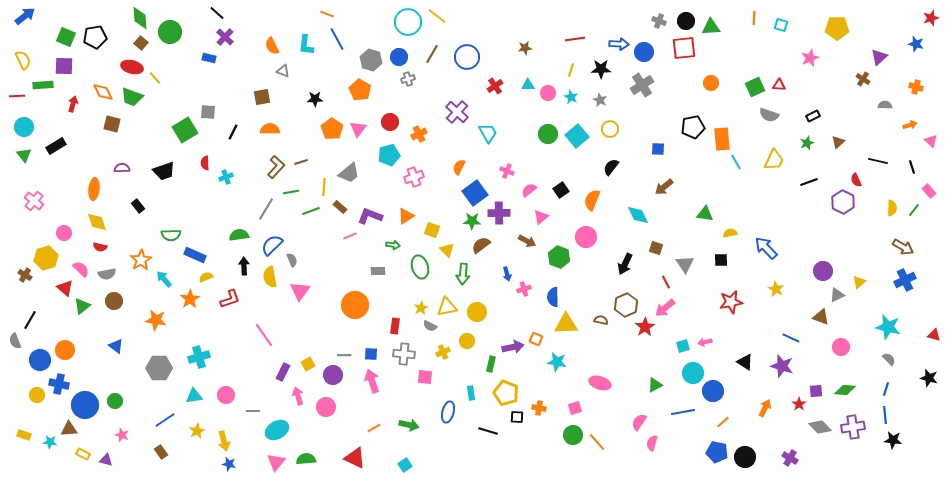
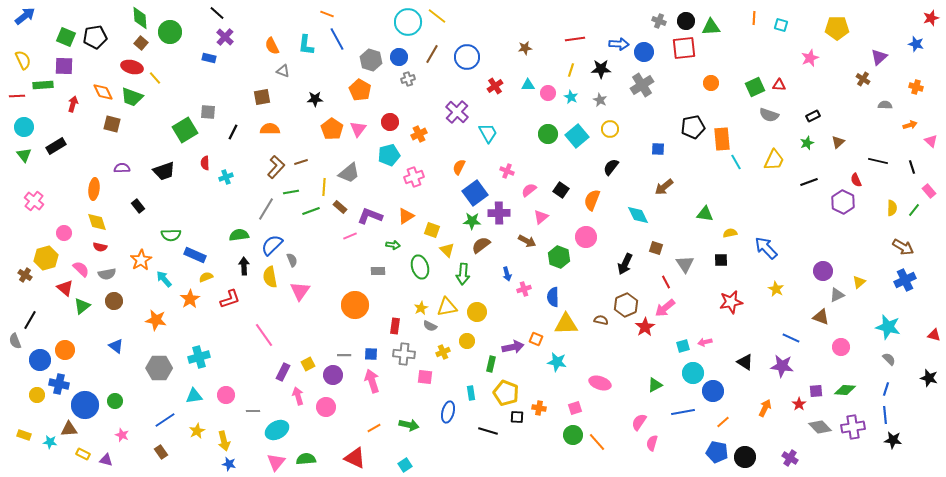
black square at (561, 190): rotated 21 degrees counterclockwise
purple star at (782, 366): rotated 10 degrees counterclockwise
